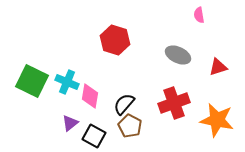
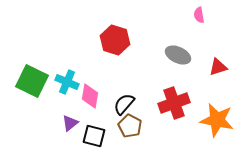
black square: rotated 15 degrees counterclockwise
